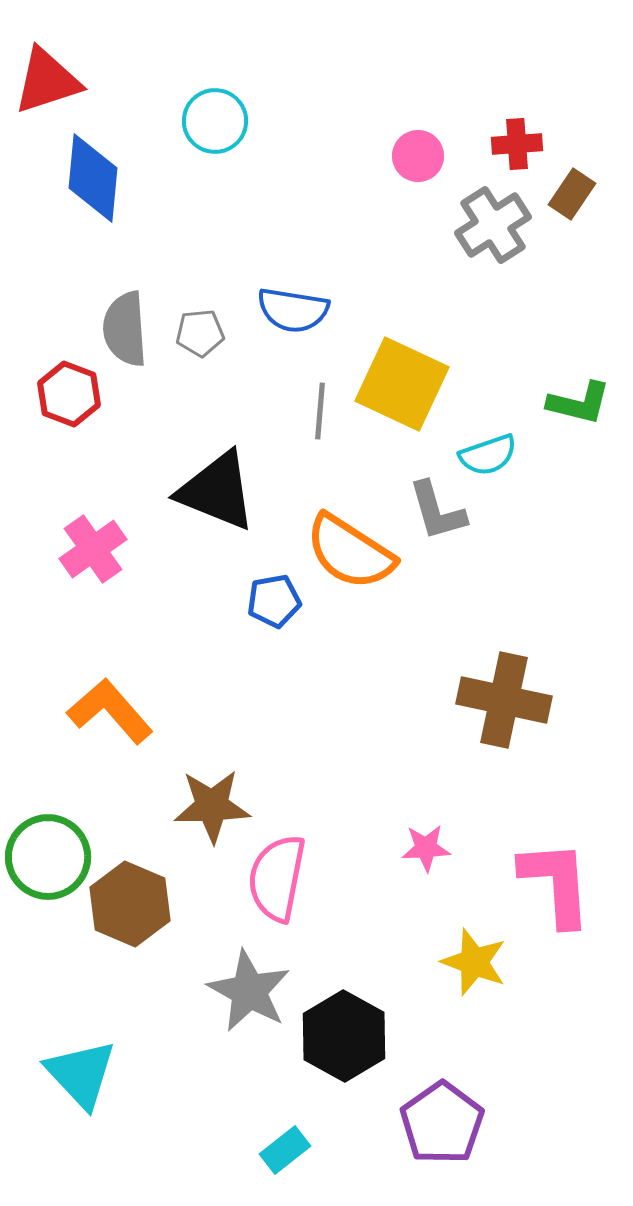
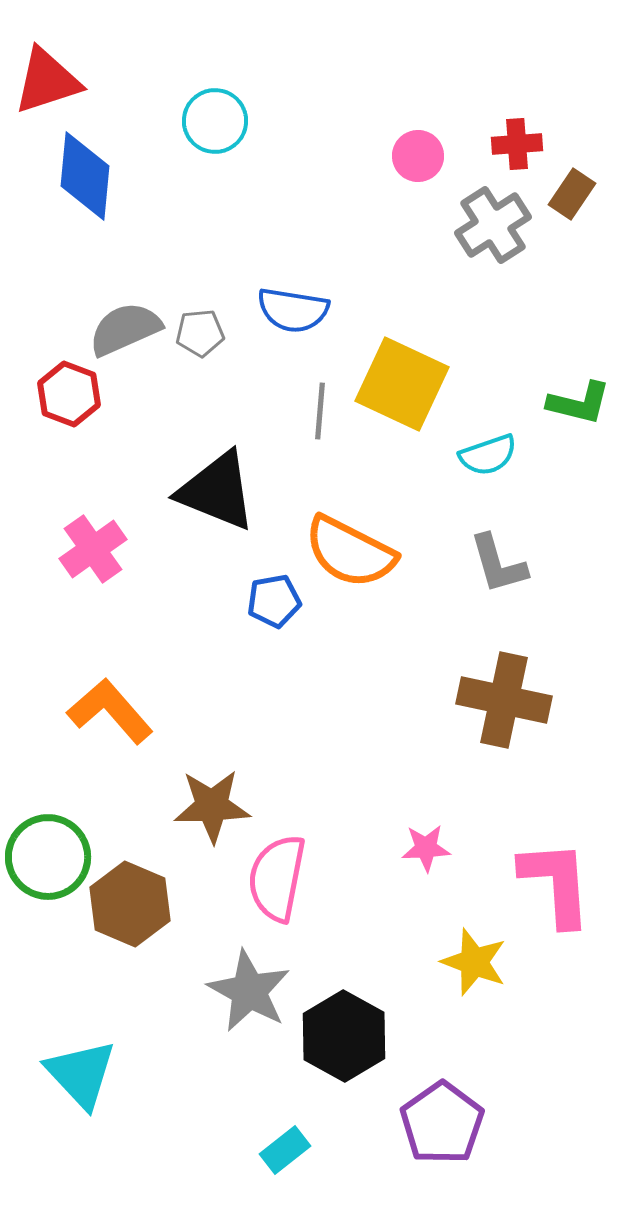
blue diamond: moved 8 px left, 2 px up
gray semicircle: rotated 70 degrees clockwise
gray L-shape: moved 61 px right, 53 px down
orange semicircle: rotated 6 degrees counterclockwise
